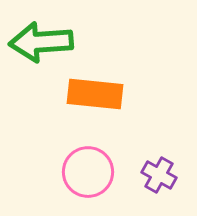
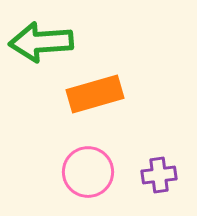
orange rectangle: rotated 22 degrees counterclockwise
purple cross: rotated 36 degrees counterclockwise
